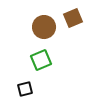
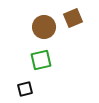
green square: rotated 10 degrees clockwise
